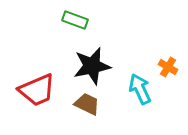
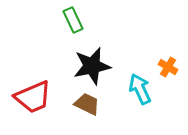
green rectangle: moved 2 px left; rotated 45 degrees clockwise
red trapezoid: moved 4 px left, 7 px down
